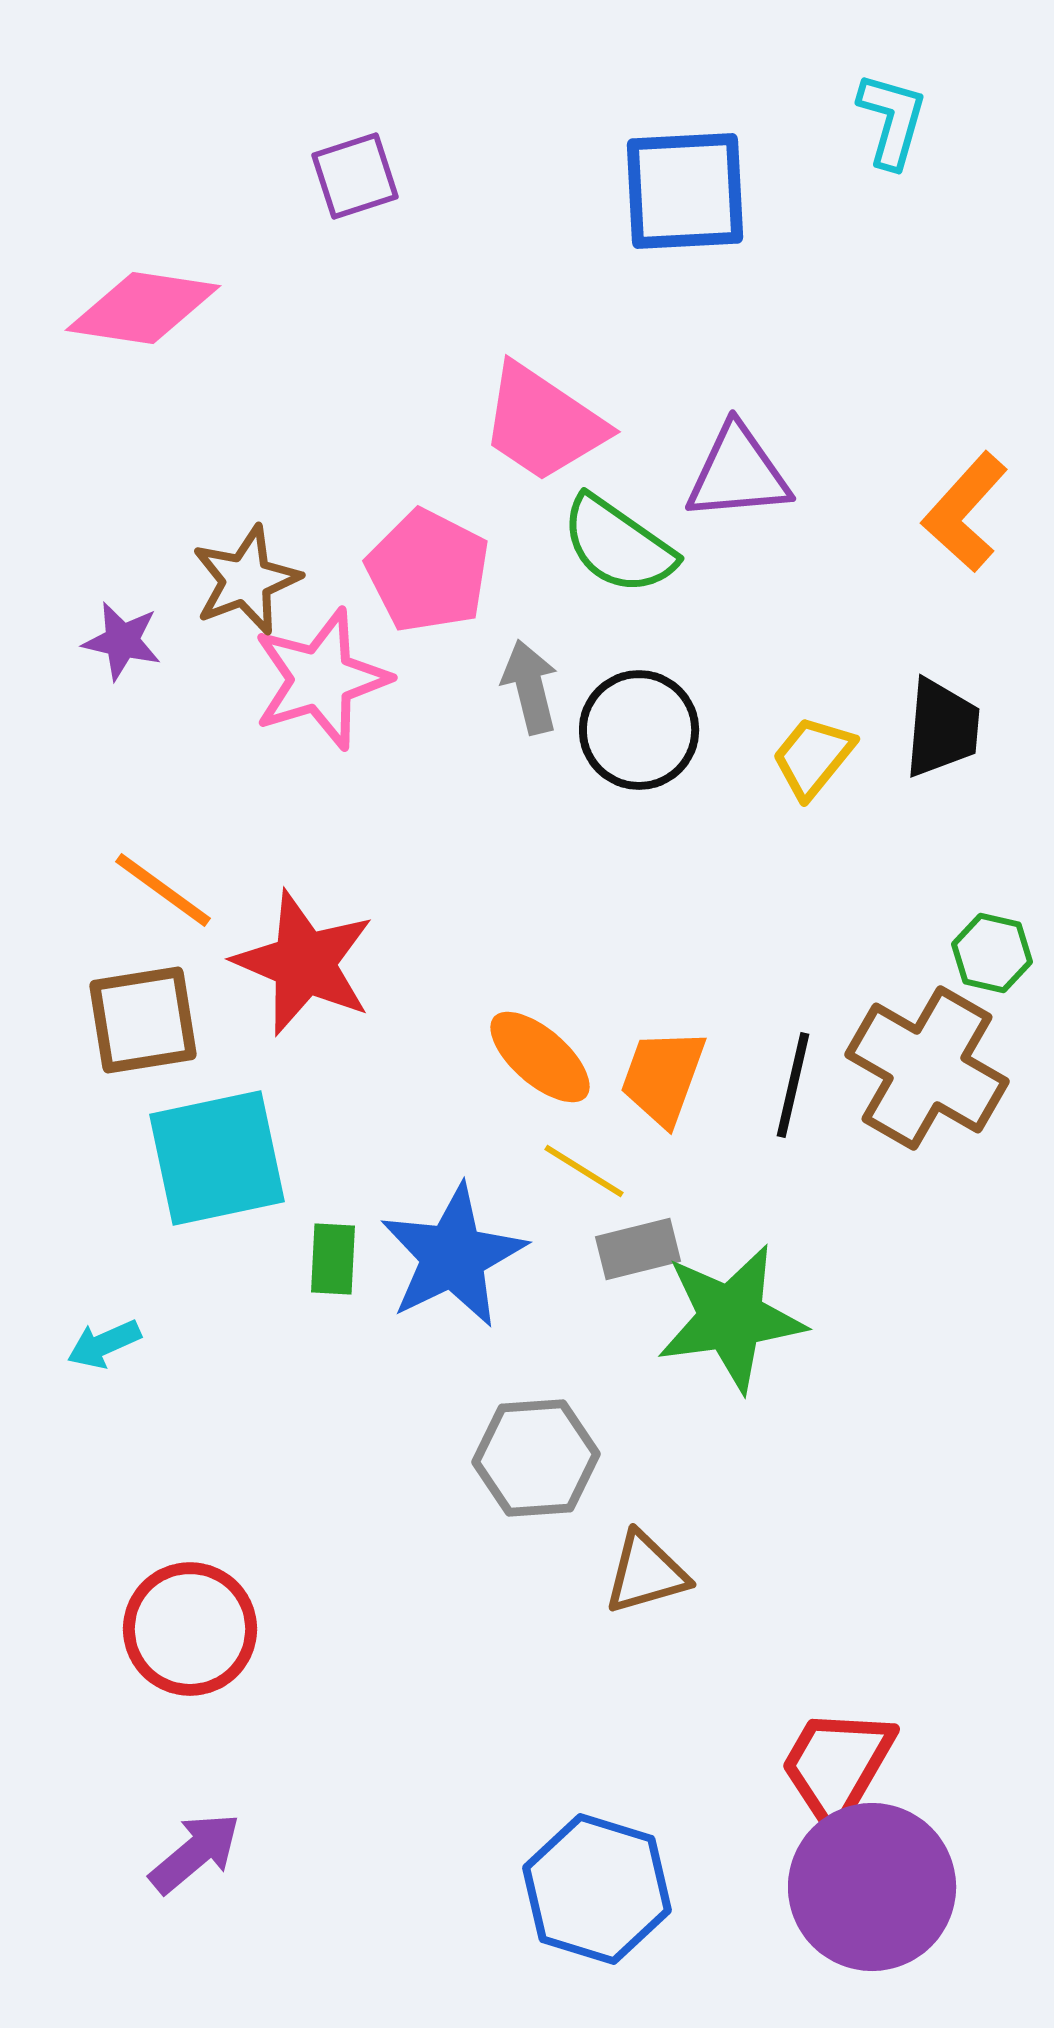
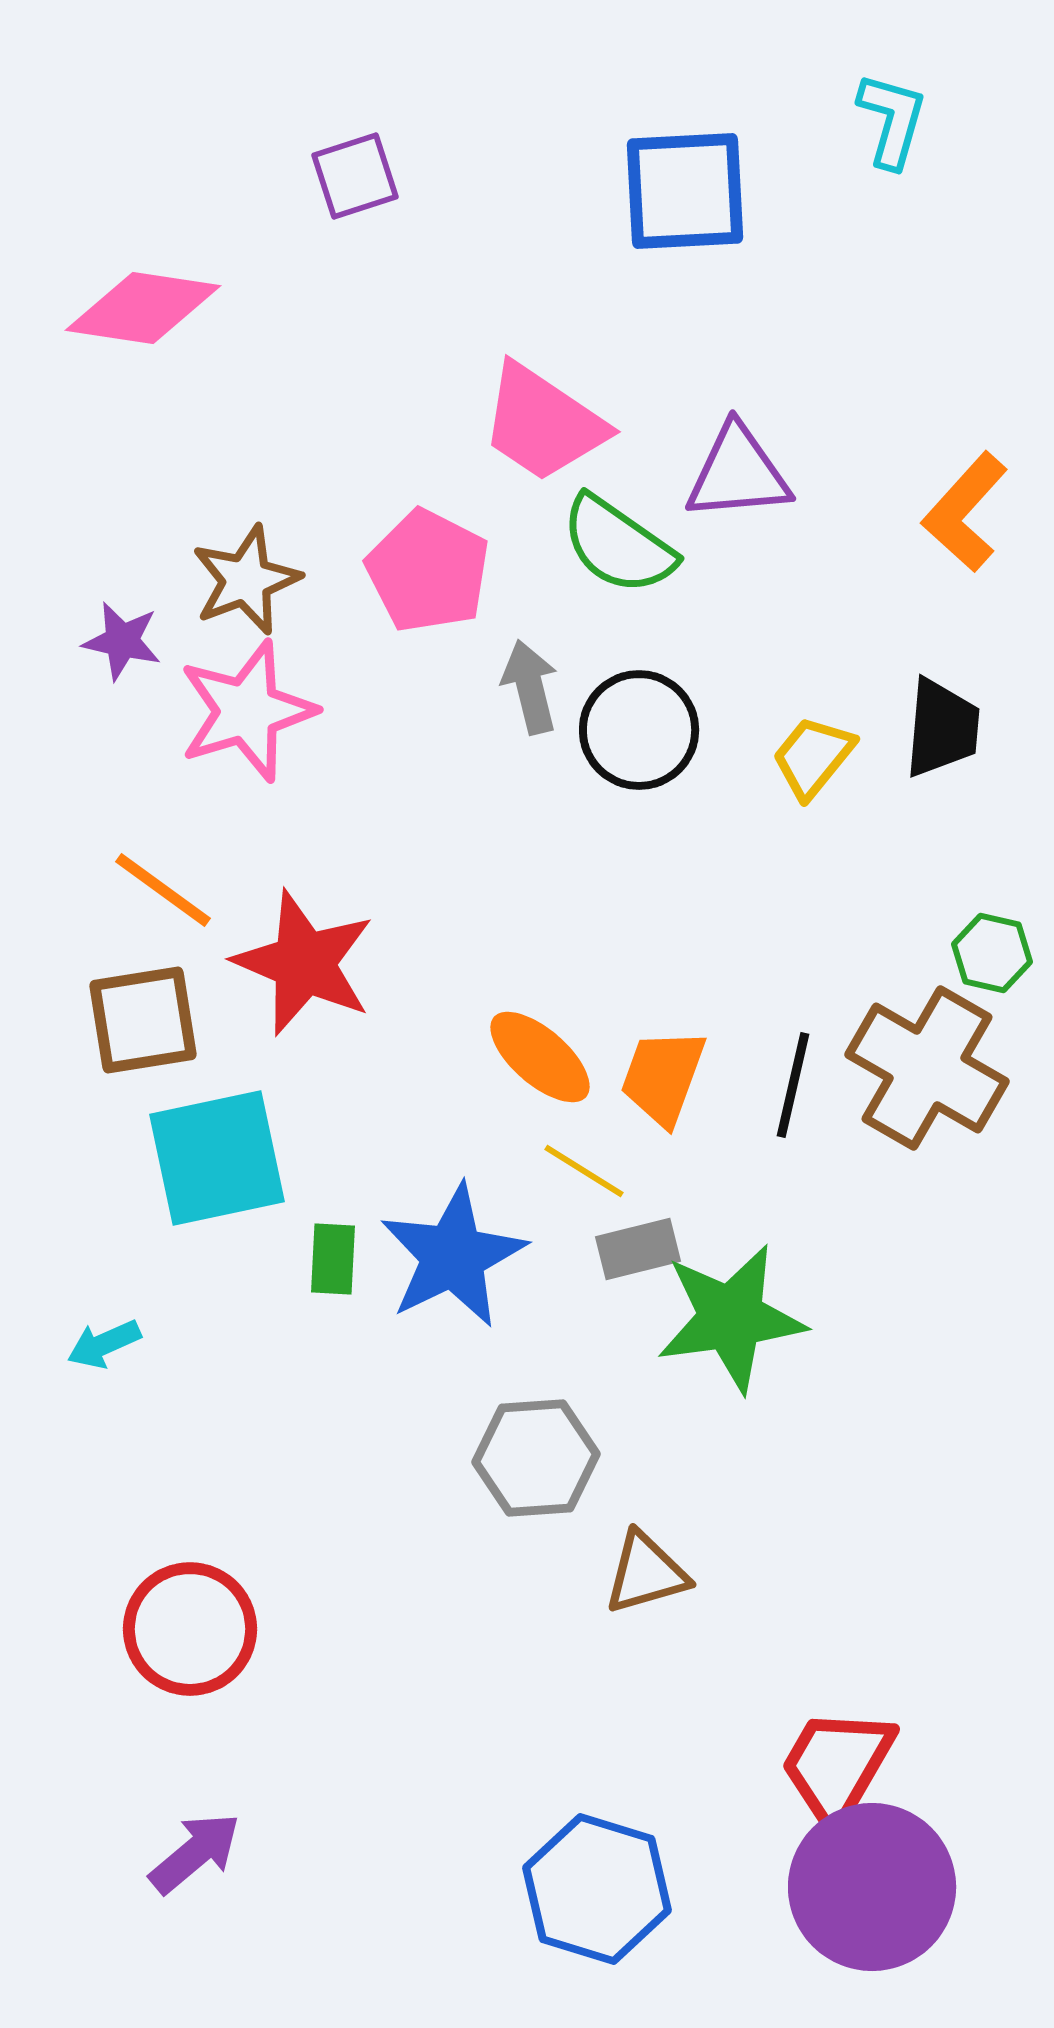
pink star: moved 74 px left, 32 px down
